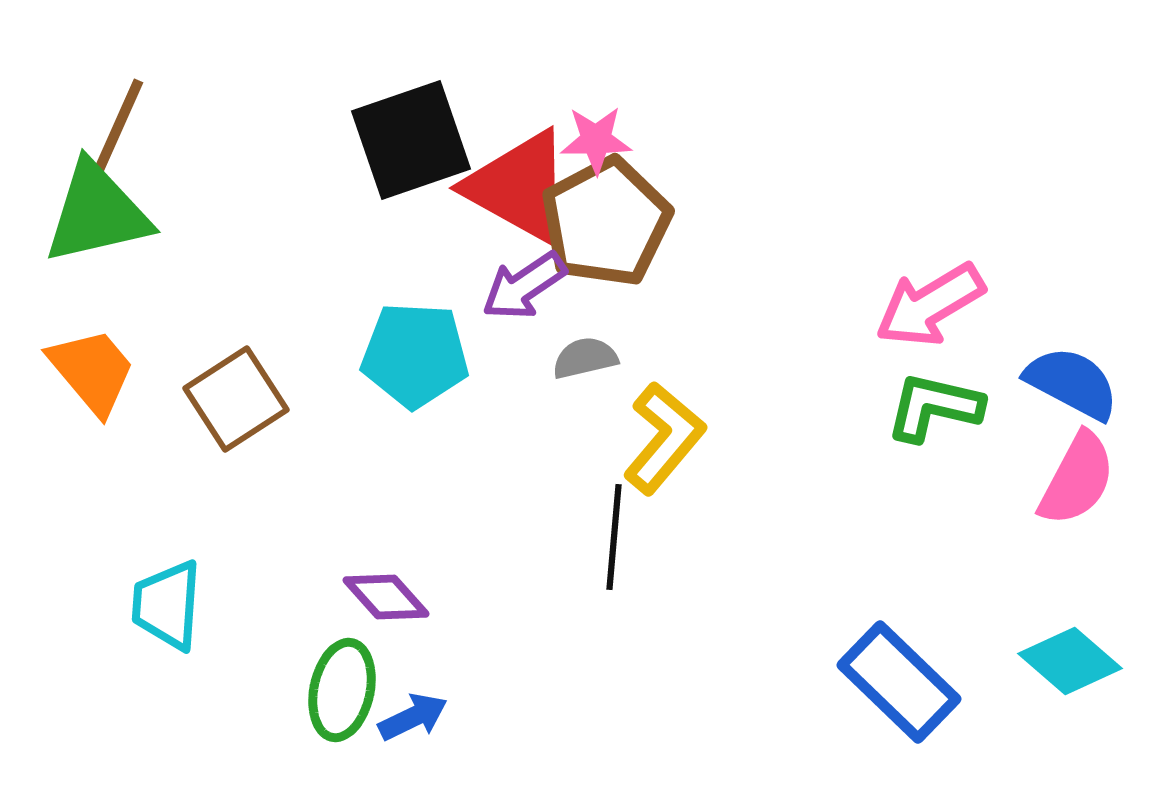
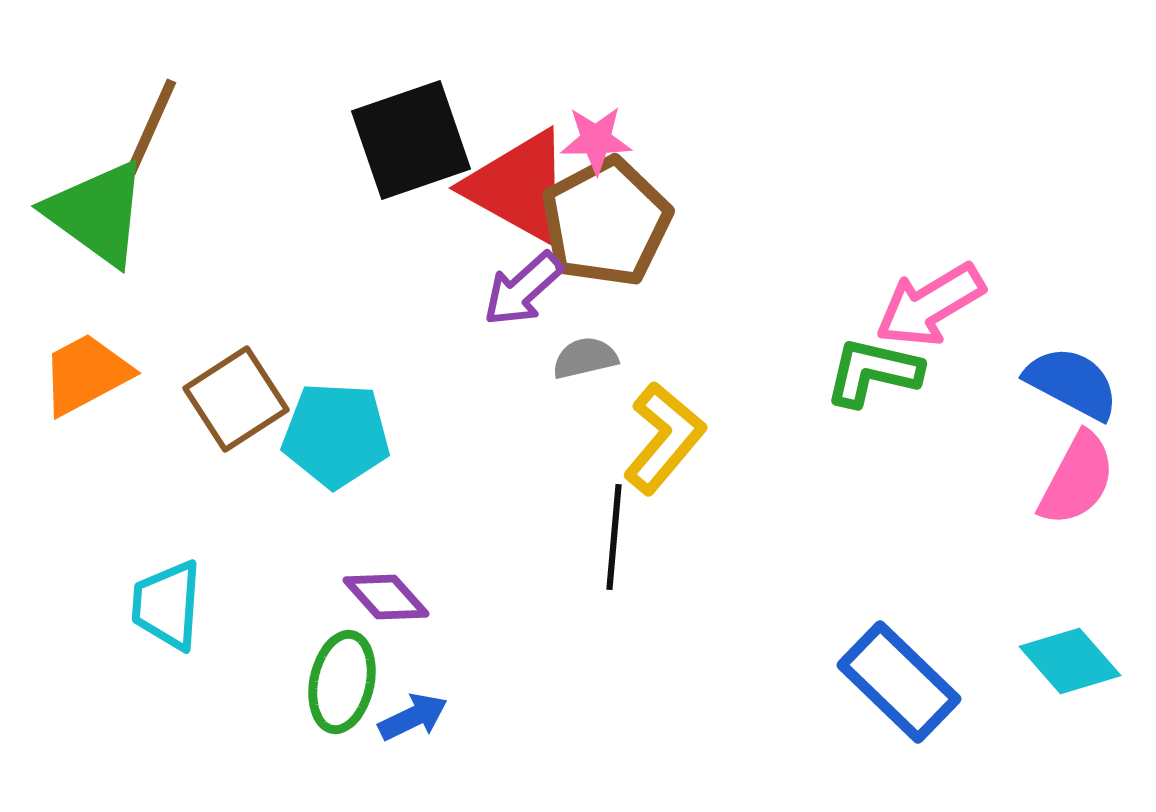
brown line: moved 33 px right
green triangle: rotated 49 degrees clockwise
purple arrow: moved 1 px left, 3 px down; rotated 8 degrees counterclockwise
cyan pentagon: moved 79 px left, 80 px down
orange trapezoid: moved 6 px left, 3 px down; rotated 78 degrees counterclockwise
green L-shape: moved 61 px left, 35 px up
cyan diamond: rotated 8 degrees clockwise
green ellipse: moved 8 px up
